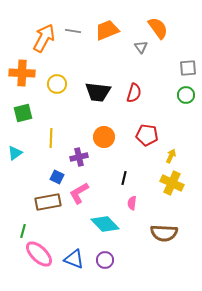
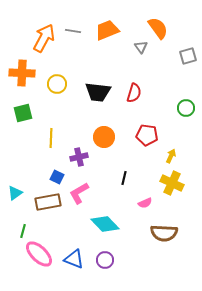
gray square: moved 12 px up; rotated 12 degrees counterclockwise
green circle: moved 13 px down
cyan triangle: moved 40 px down
pink semicircle: moved 13 px right; rotated 120 degrees counterclockwise
